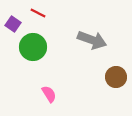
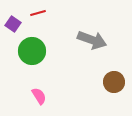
red line: rotated 42 degrees counterclockwise
green circle: moved 1 px left, 4 px down
brown circle: moved 2 px left, 5 px down
pink semicircle: moved 10 px left, 2 px down
